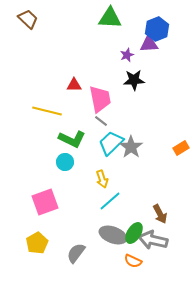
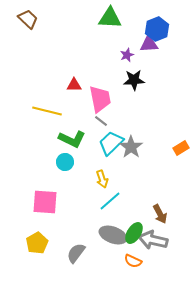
pink square: rotated 24 degrees clockwise
